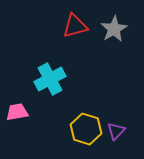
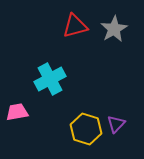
purple triangle: moved 7 px up
